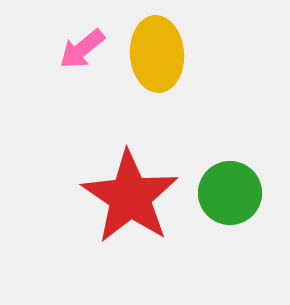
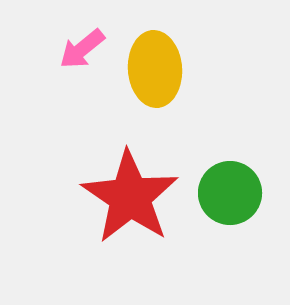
yellow ellipse: moved 2 px left, 15 px down
